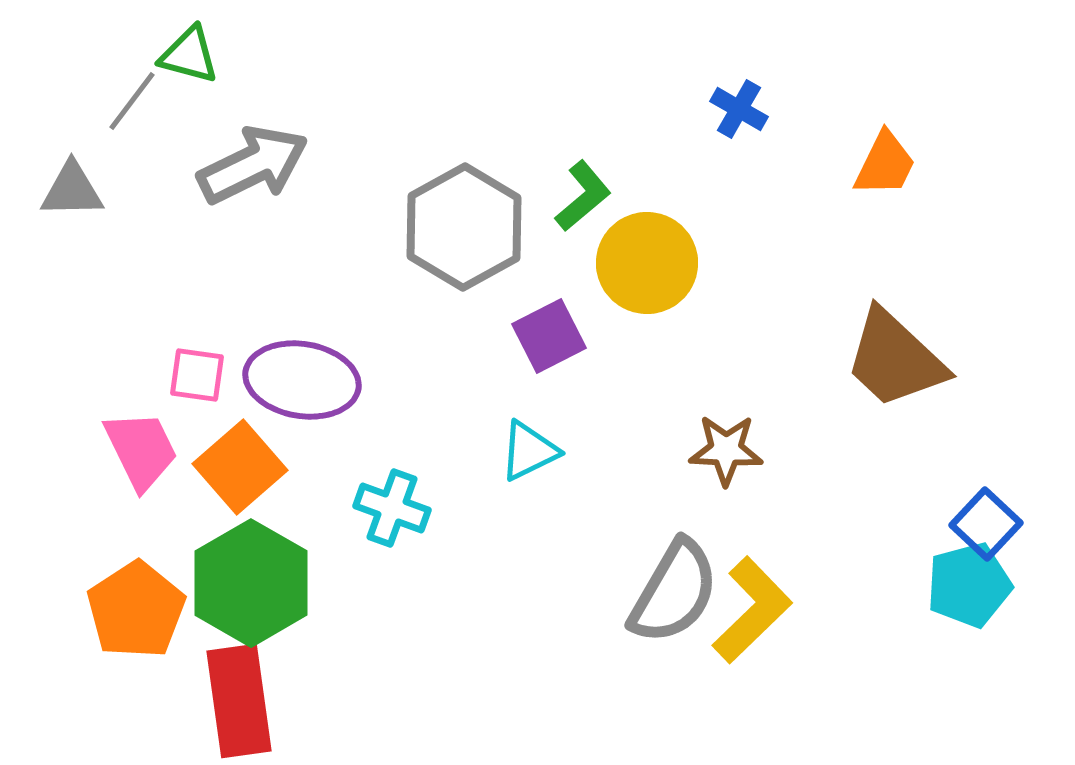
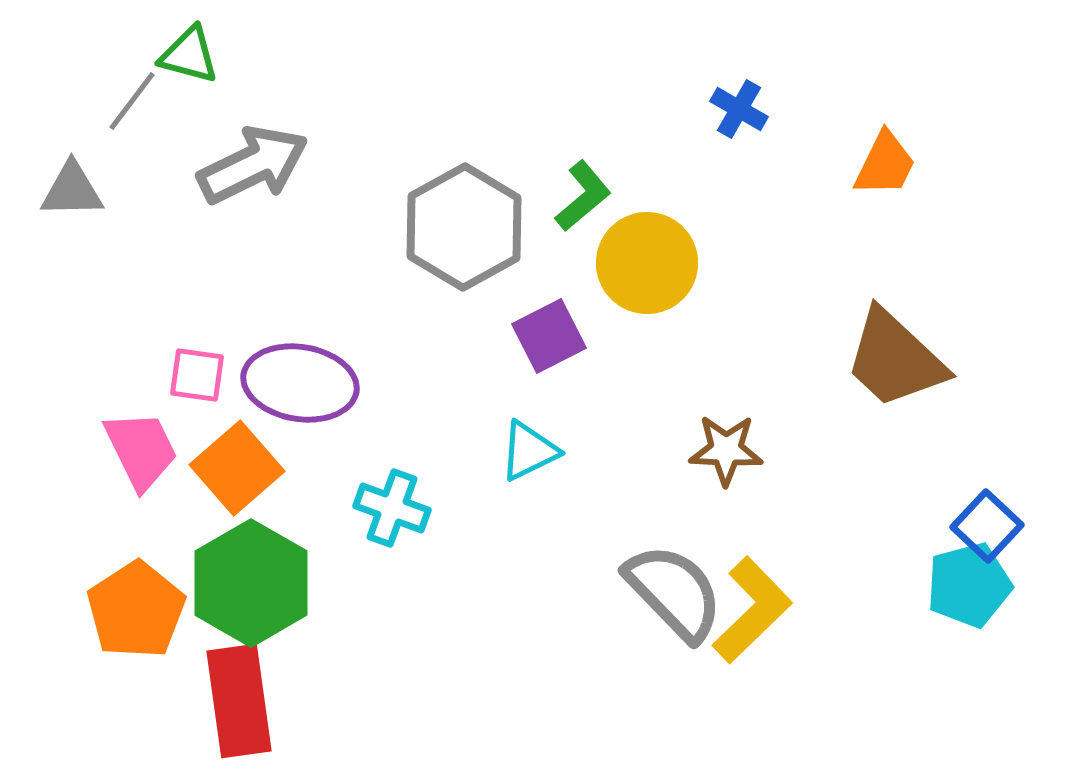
purple ellipse: moved 2 px left, 3 px down
orange square: moved 3 px left, 1 px down
blue square: moved 1 px right, 2 px down
gray semicircle: rotated 74 degrees counterclockwise
